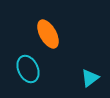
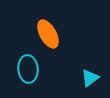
cyan ellipse: rotated 20 degrees clockwise
